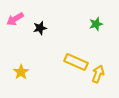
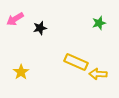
green star: moved 3 px right, 1 px up
yellow arrow: rotated 108 degrees counterclockwise
